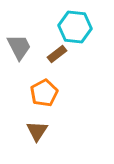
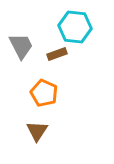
gray trapezoid: moved 2 px right, 1 px up
brown rectangle: rotated 18 degrees clockwise
orange pentagon: rotated 20 degrees counterclockwise
